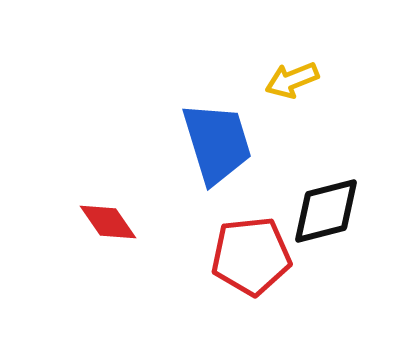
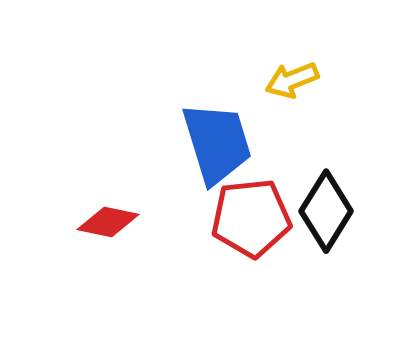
black diamond: rotated 44 degrees counterclockwise
red diamond: rotated 44 degrees counterclockwise
red pentagon: moved 38 px up
